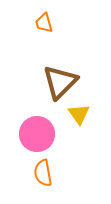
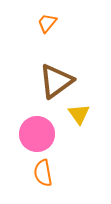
orange trapezoid: moved 3 px right; rotated 55 degrees clockwise
brown triangle: moved 4 px left, 1 px up; rotated 9 degrees clockwise
